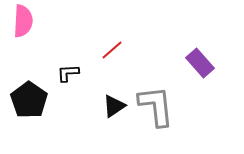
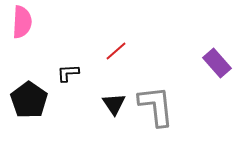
pink semicircle: moved 1 px left, 1 px down
red line: moved 4 px right, 1 px down
purple rectangle: moved 17 px right
black triangle: moved 2 px up; rotated 30 degrees counterclockwise
